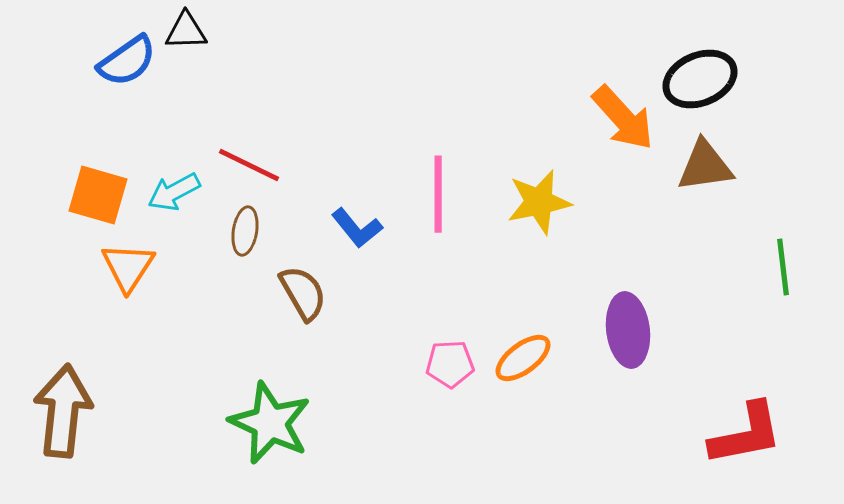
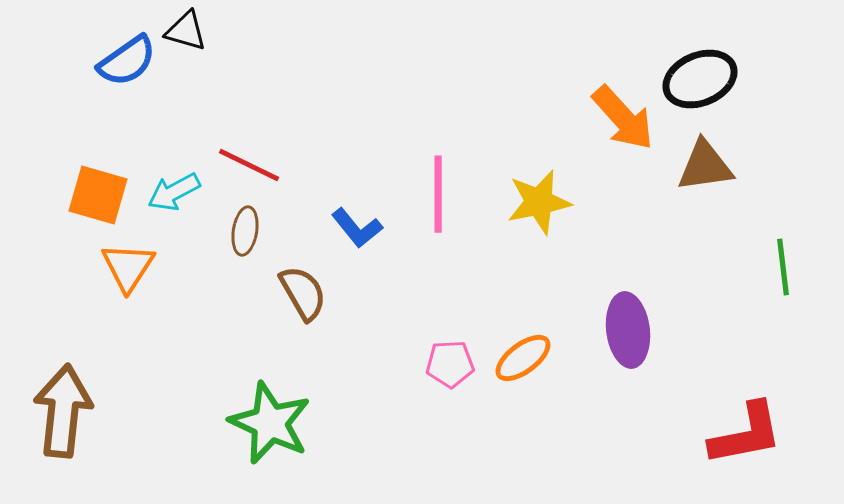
black triangle: rotated 18 degrees clockwise
